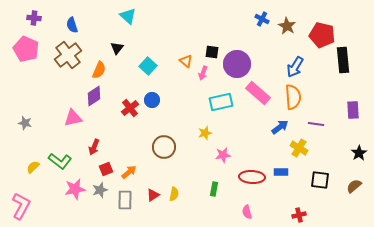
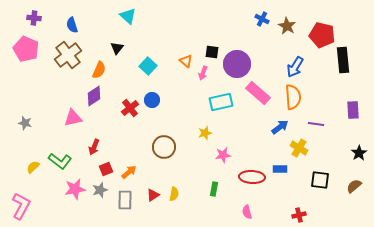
blue rectangle at (281, 172): moved 1 px left, 3 px up
